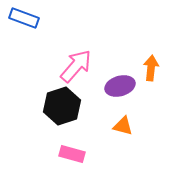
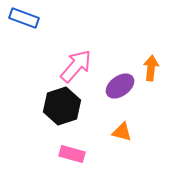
purple ellipse: rotated 20 degrees counterclockwise
orange triangle: moved 1 px left, 6 px down
